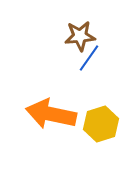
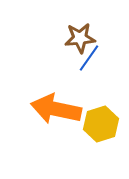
brown star: moved 2 px down
orange arrow: moved 5 px right, 5 px up
